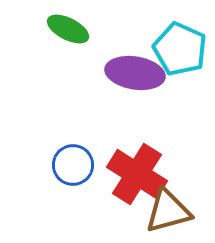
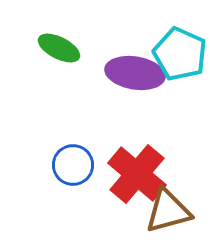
green ellipse: moved 9 px left, 19 px down
cyan pentagon: moved 5 px down
red cross: rotated 8 degrees clockwise
